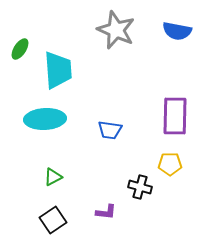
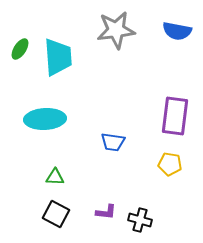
gray star: rotated 30 degrees counterclockwise
cyan trapezoid: moved 13 px up
purple rectangle: rotated 6 degrees clockwise
blue trapezoid: moved 3 px right, 12 px down
yellow pentagon: rotated 10 degrees clockwise
green triangle: moved 2 px right; rotated 30 degrees clockwise
black cross: moved 33 px down
black square: moved 3 px right, 6 px up; rotated 28 degrees counterclockwise
